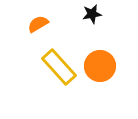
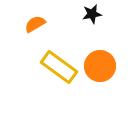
orange semicircle: moved 3 px left
yellow rectangle: rotated 12 degrees counterclockwise
